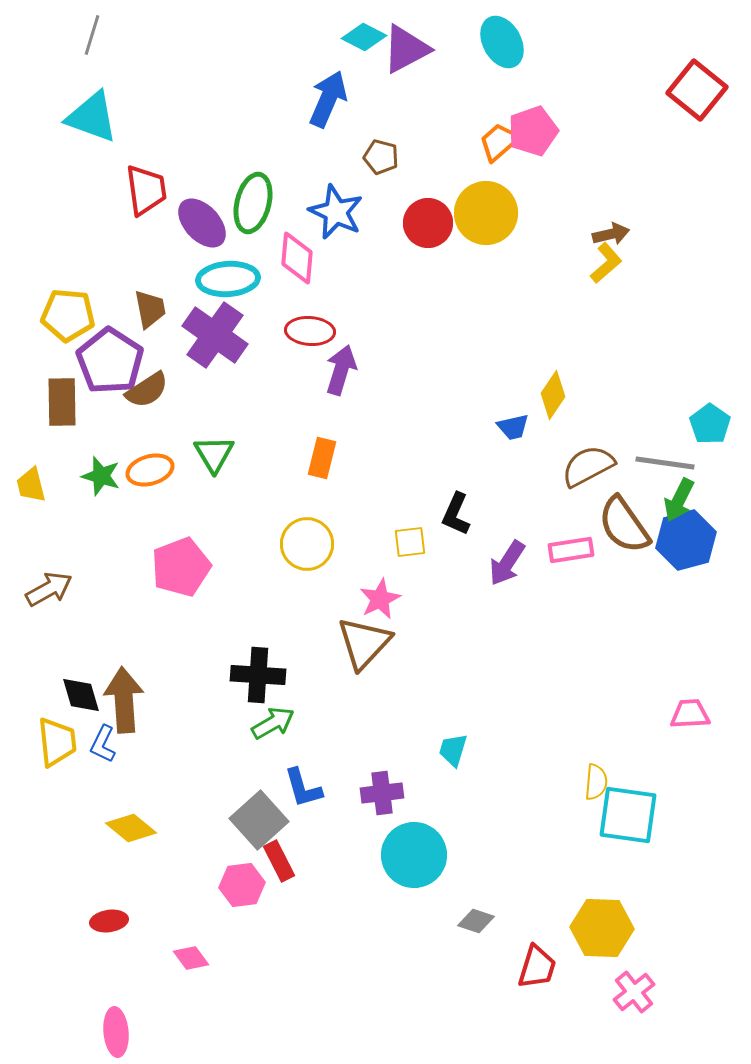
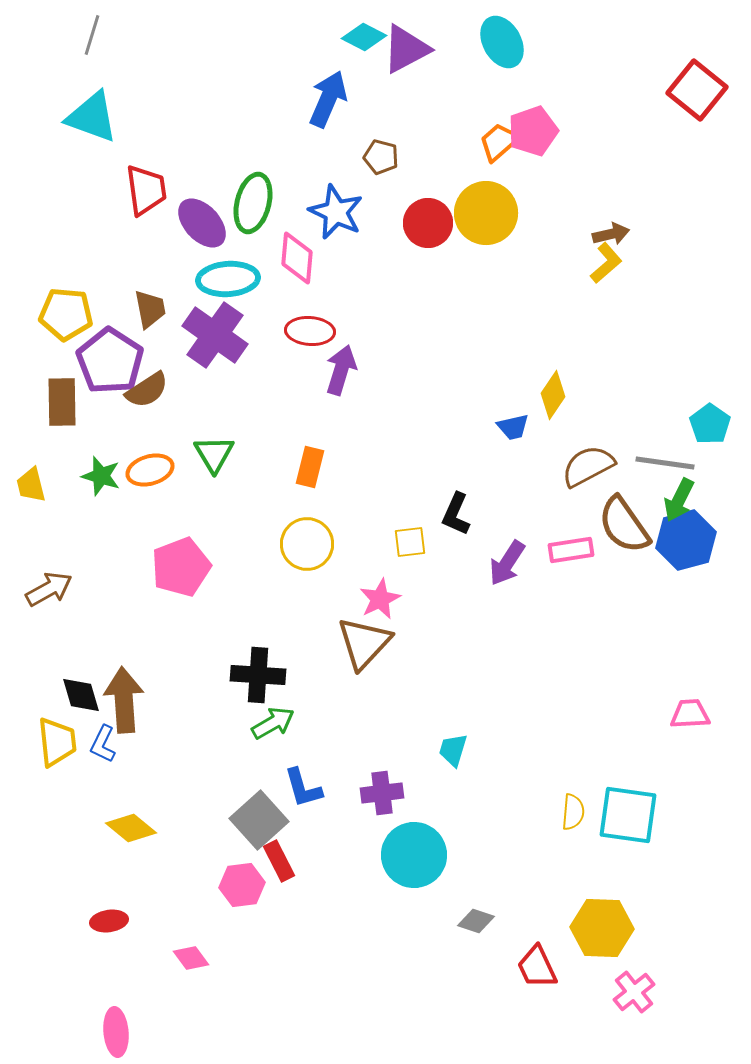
yellow pentagon at (68, 315): moved 2 px left, 1 px up
orange rectangle at (322, 458): moved 12 px left, 9 px down
yellow semicircle at (596, 782): moved 23 px left, 30 px down
red trapezoid at (537, 967): rotated 138 degrees clockwise
